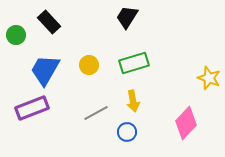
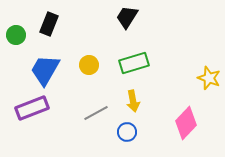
black rectangle: moved 2 px down; rotated 65 degrees clockwise
